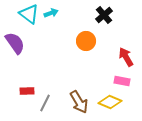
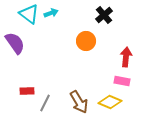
red arrow: rotated 36 degrees clockwise
